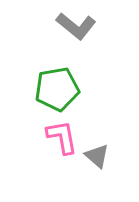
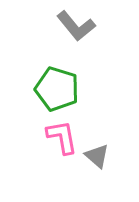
gray L-shape: rotated 12 degrees clockwise
green pentagon: rotated 27 degrees clockwise
